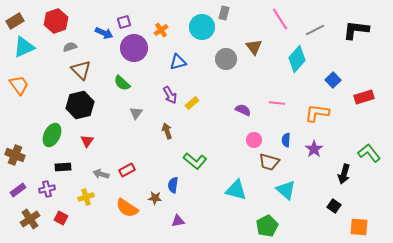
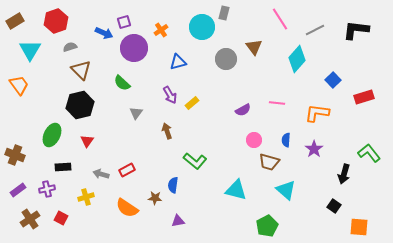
cyan triangle at (24, 47): moved 6 px right, 3 px down; rotated 35 degrees counterclockwise
purple semicircle at (243, 110): rotated 126 degrees clockwise
